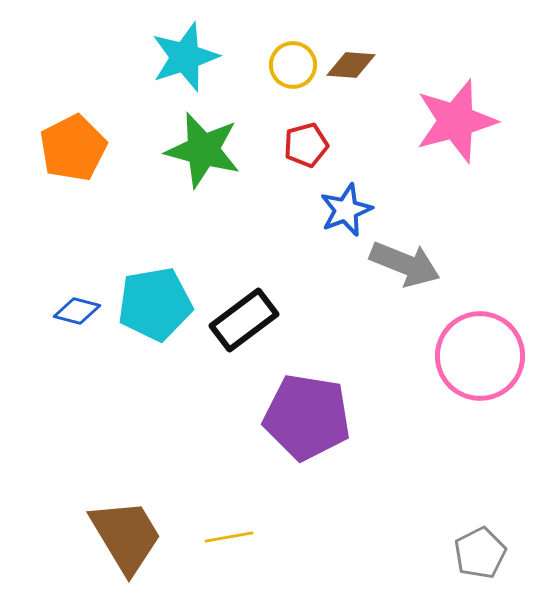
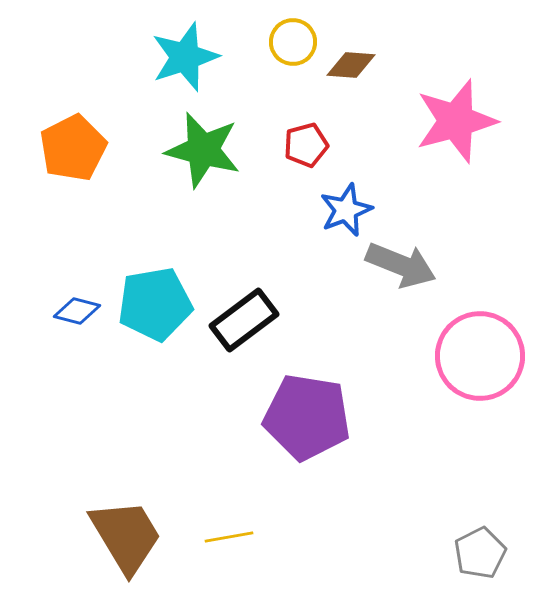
yellow circle: moved 23 px up
gray arrow: moved 4 px left, 1 px down
